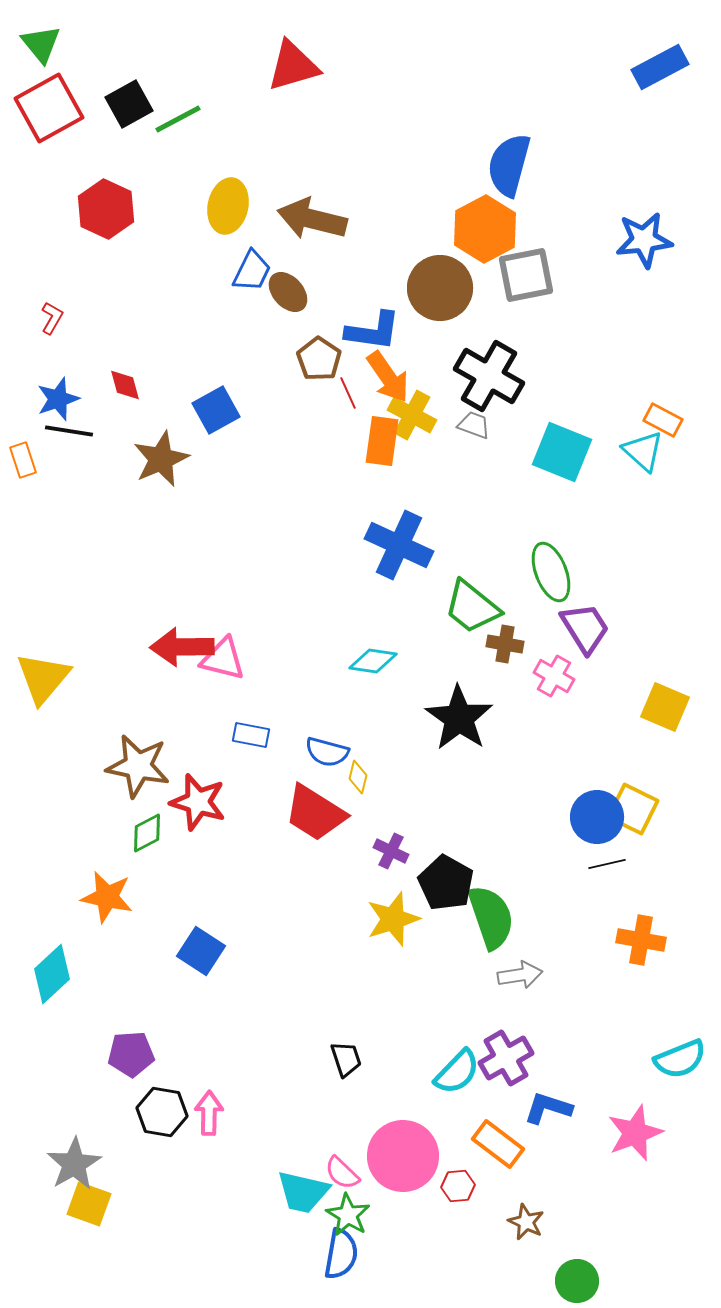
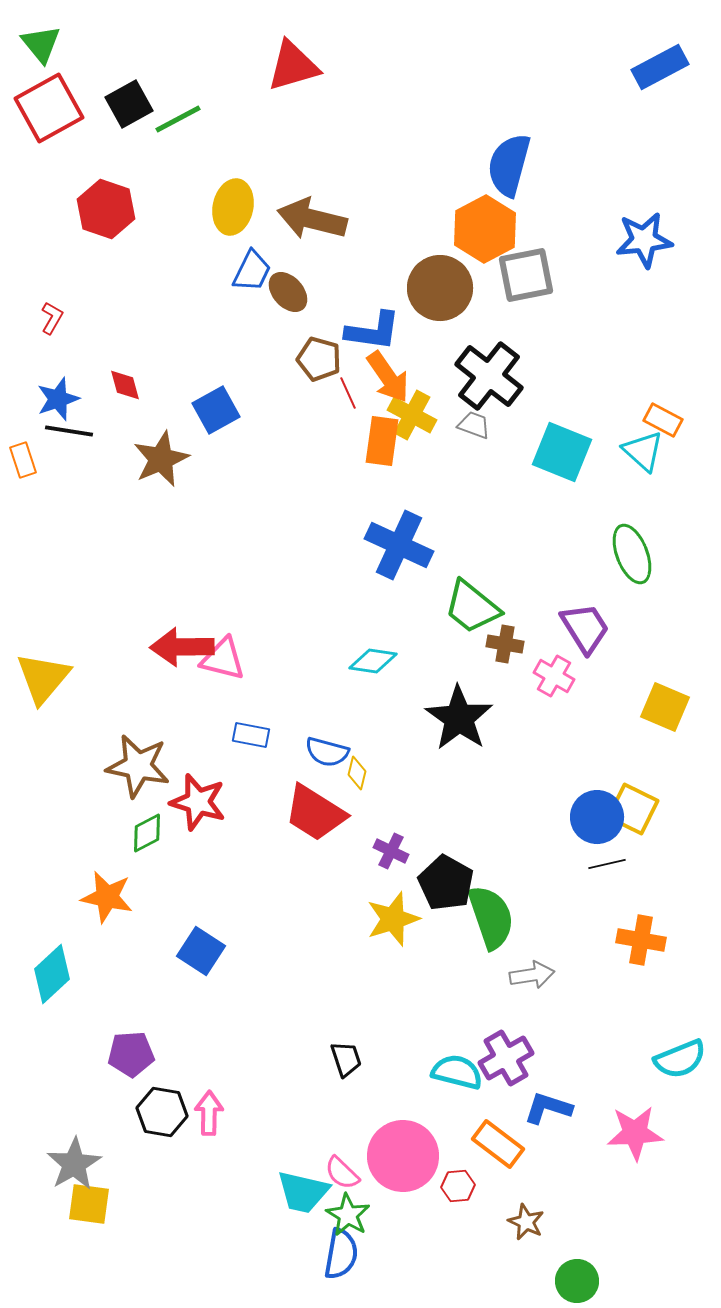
yellow ellipse at (228, 206): moved 5 px right, 1 px down
red hexagon at (106, 209): rotated 6 degrees counterclockwise
brown pentagon at (319, 359): rotated 18 degrees counterclockwise
black cross at (489, 376): rotated 8 degrees clockwise
green ellipse at (551, 572): moved 81 px right, 18 px up
yellow diamond at (358, 777): moved 1 px left, 4 px up
gray arrow at (520, 975): moved 12 px right
cyan semicircle at (457, 1072): rotated 120 degrees counterclockwise
pink star at (635, 1133): rotated 18 degrees clockwise
yellow square at (89, 1204): rotated 12 degrees counterclockwise
